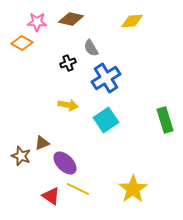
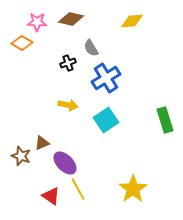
yellow line: rotated 35 degrees clockwise
